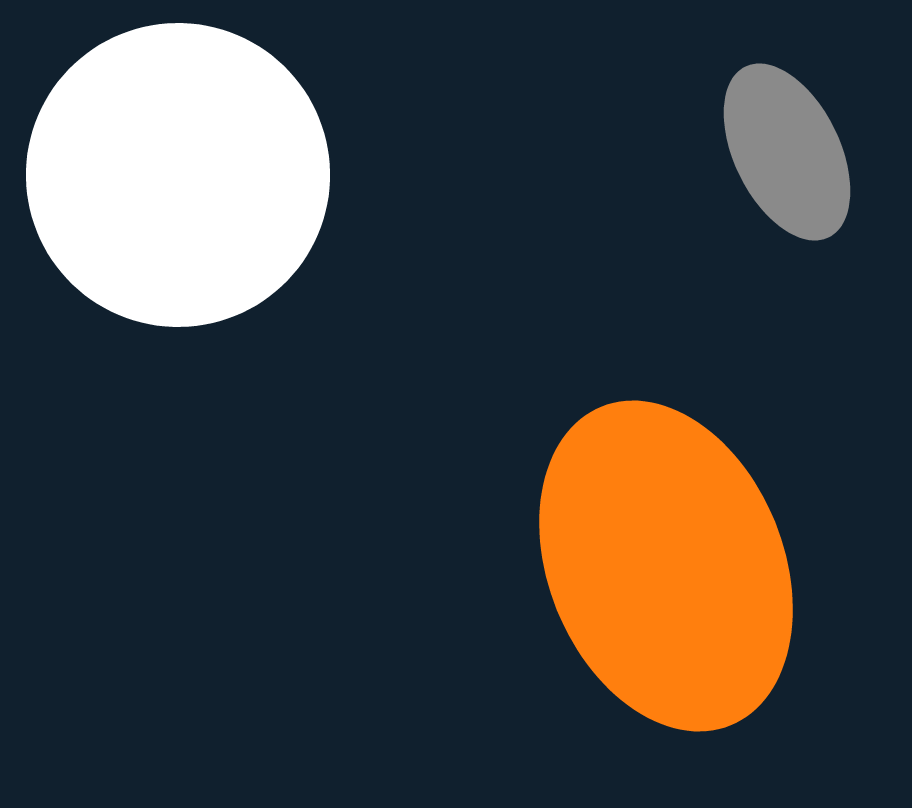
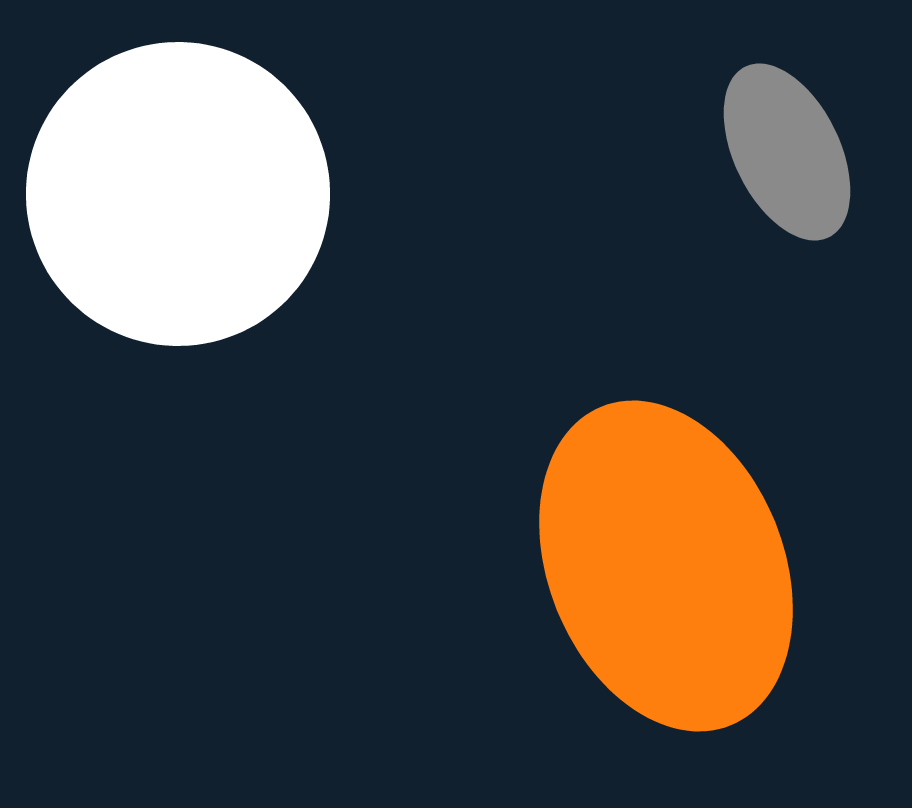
white circle: moved 19 px down
